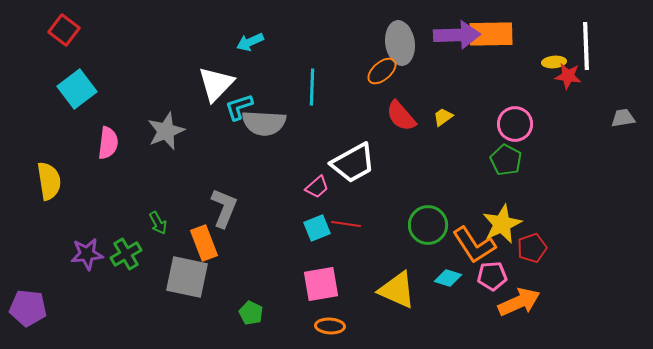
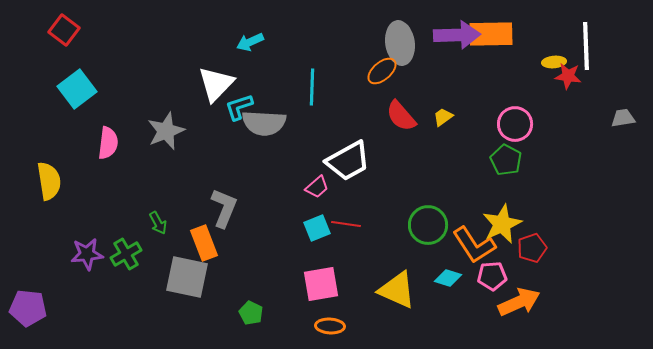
white trapezoid at (353, 163): moved 5 px left, 2 px up
